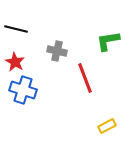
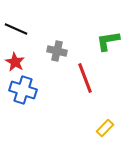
black line: rotated 10 degrees clockwise
yellow rectangle: moved 2 px left, 2 px down; rotated 18 degrees counterclockwise
